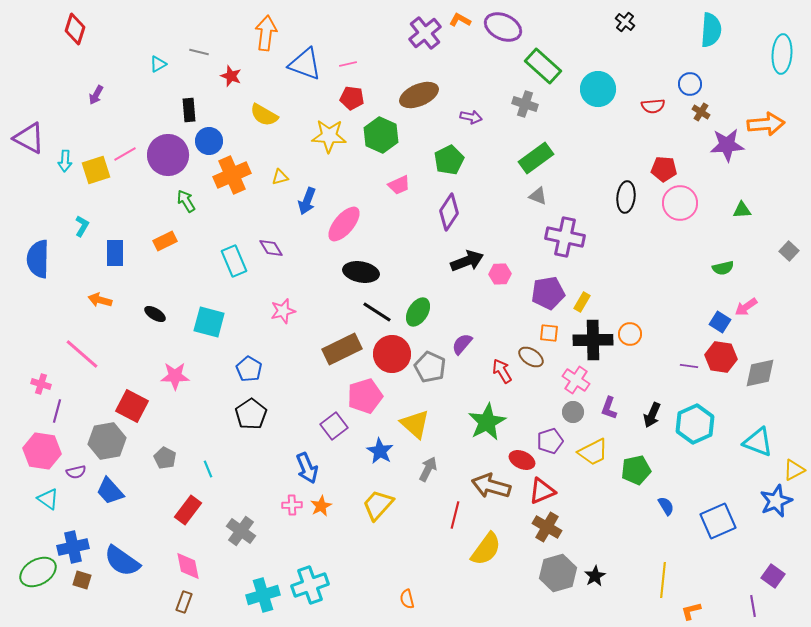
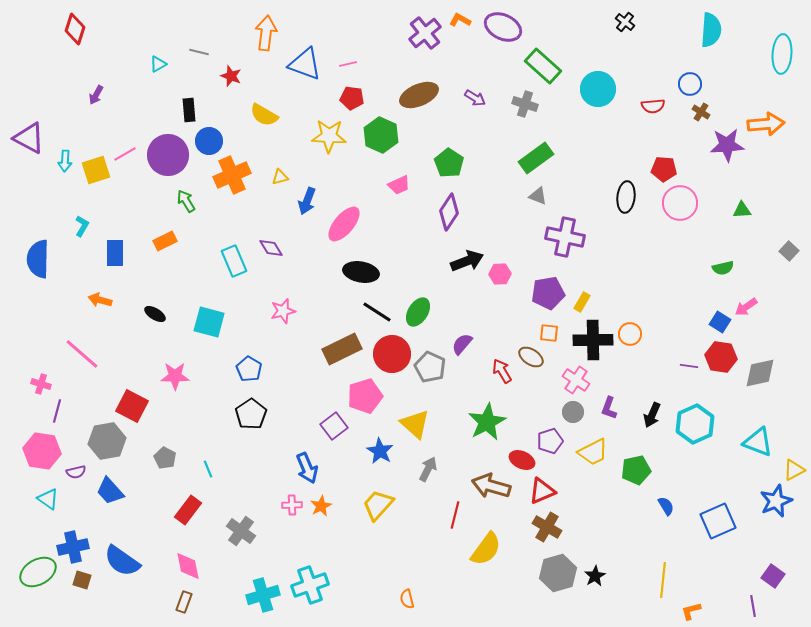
purple arrow at (471, 117): moved 4 px right, 19 px up; rotated 20 degrees clockwise
green pentagon at (449, 160): moved 3 px down; rotated 12 degrees counterclockwise
